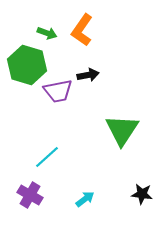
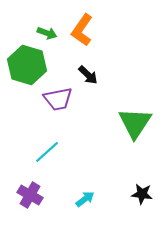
black arrow: rotated 55 degrees clockwise
purple trapezoid: moved 8 px down
green triangle: moved 13 px right, 7 px up
cyan line: moved 5 px up
